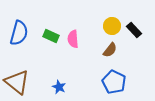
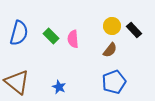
green rectangle: rotated 21 degrees clockwise
blue pentagon: rotated 25 degrees clockwise
